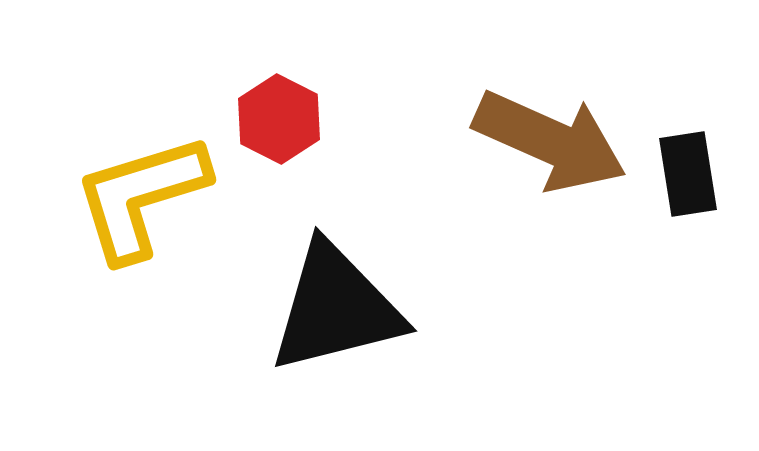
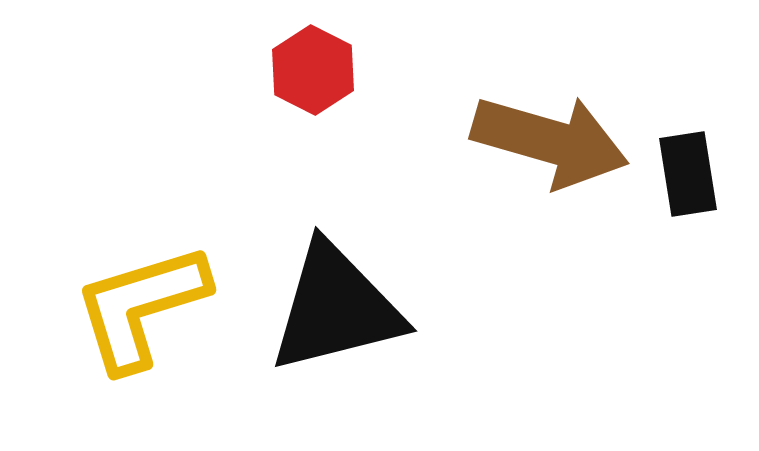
red hexagon: moved 34 px right, 49 px up
brown arrow: rotated 8 degrees counterclockwise
yellow L-shape: moved 110 px down
